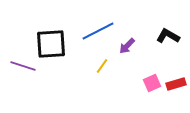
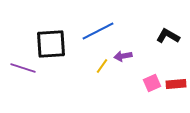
purple arrow: moved 4 px left, 10 px down; rotated 36 degrees clockwise
purple line: moved 2 px down
red rectangle: rotated 12 degrees clockwise
